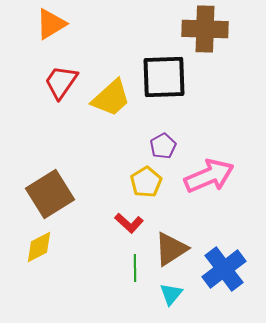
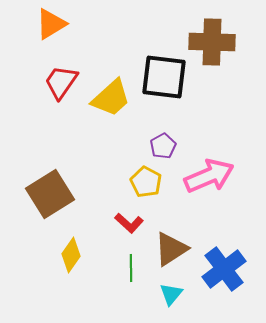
brown cross: moved 7 px right, 13 px down
black square: rotated 9 degrees clockwise
yellow pentagon: rotated 12 degrees counterclockwise
yellow diamond: moved 32 px right, 8 px down; rotated 28 degrees counterclockwise
green line: moved 4 px left
